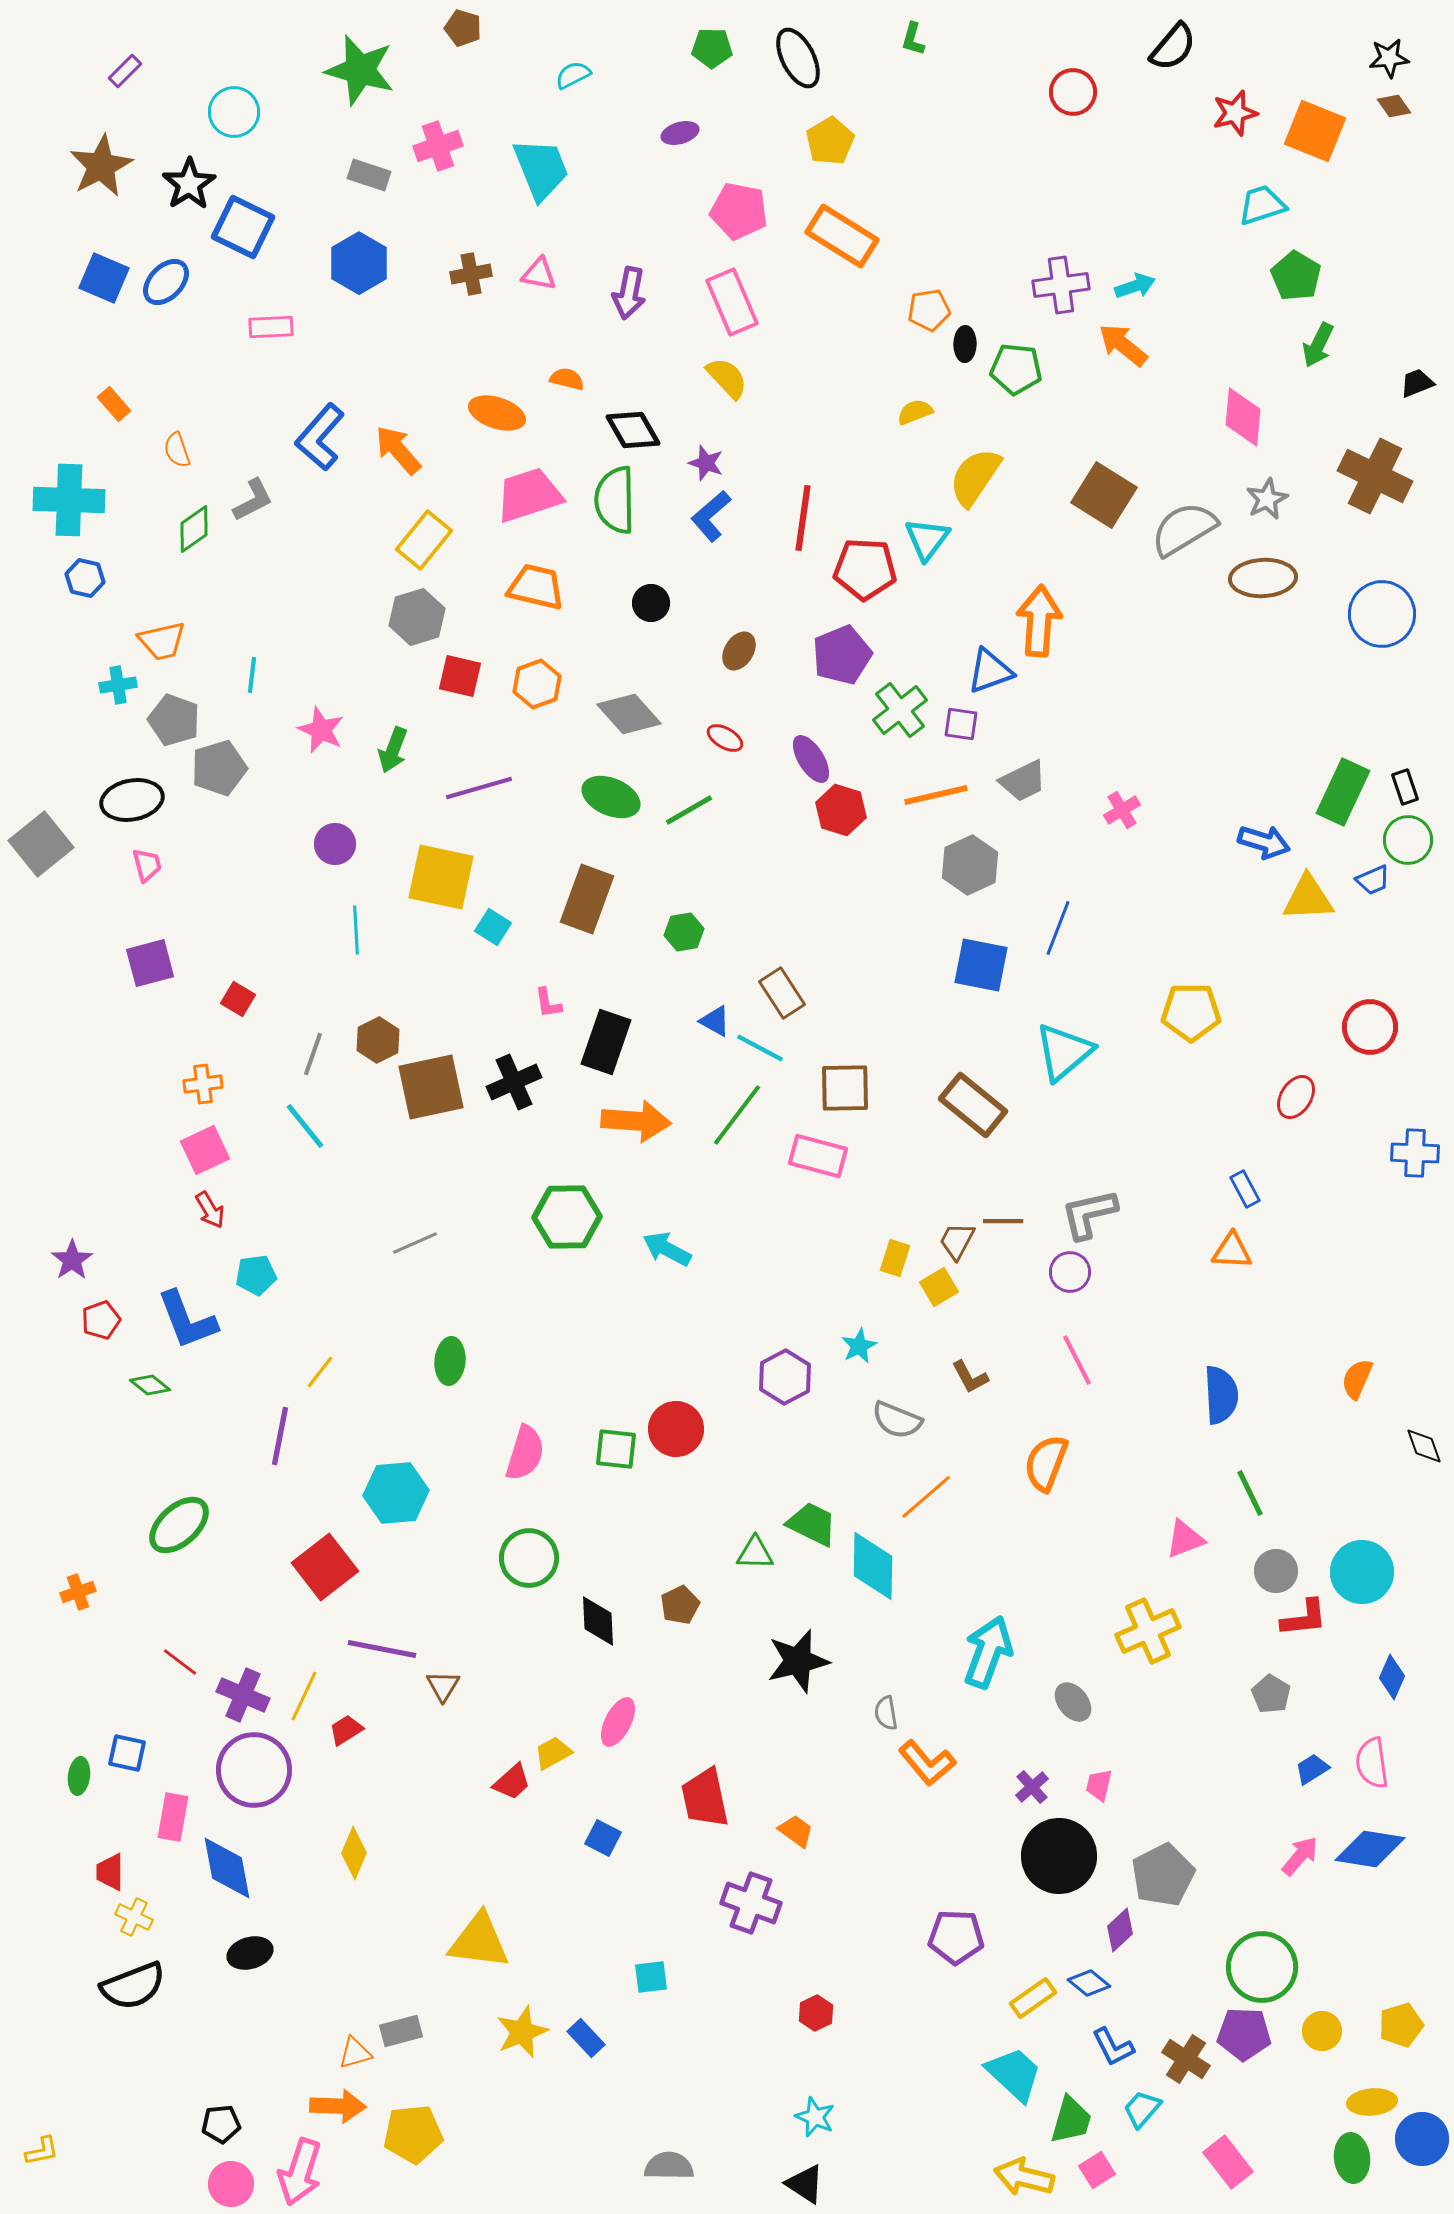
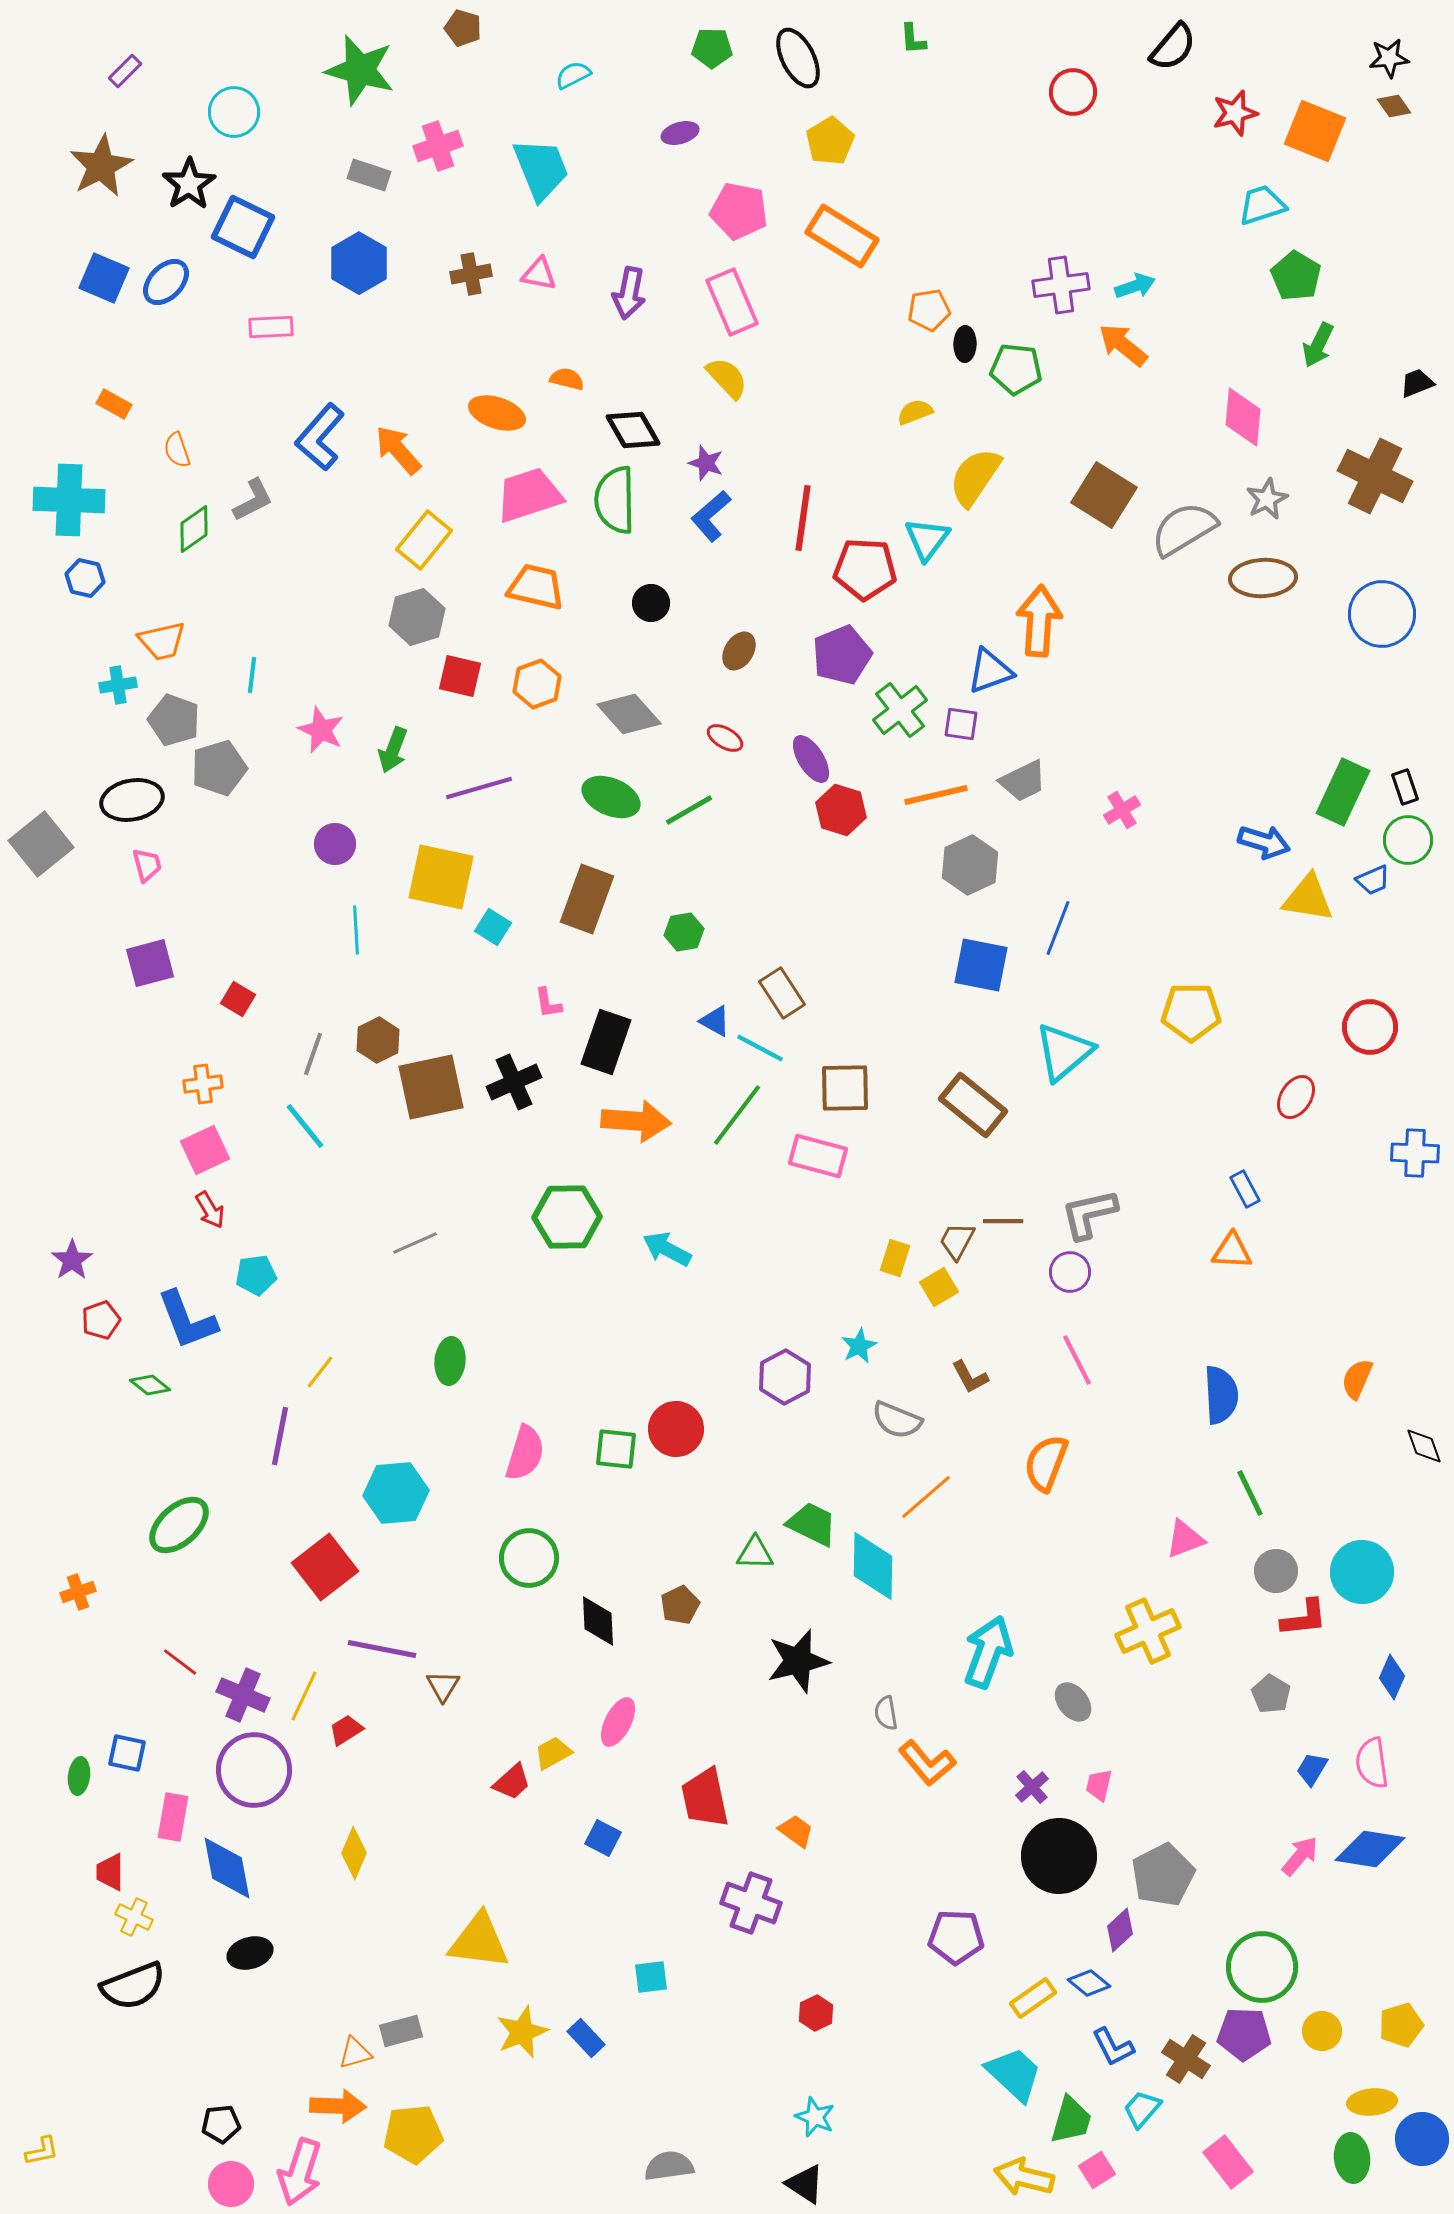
green L-shape at (913, 39): rotated 20 degrees counterclockwise
orange rectangle at (114, 404): rotated 20 degrees counterclockwise
yellow triangle at (1308, 898): rotated 12 degrees clockwise
blue trapezoid at (1312, 1769): rotated 27 degrees counterclockwise
gray semicircle at (669, 2166): rotated 9 degrees counterclockwise
